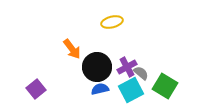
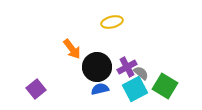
cyan square: moved 4 px right, 1 px up
